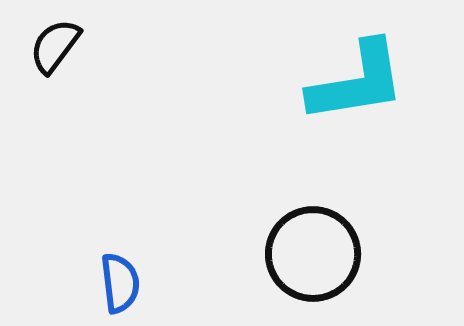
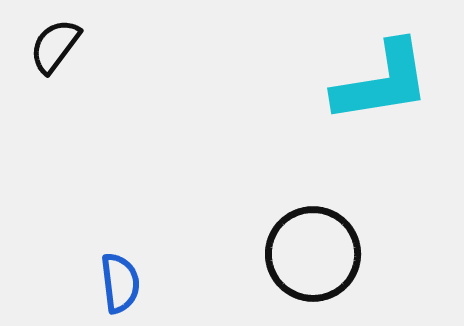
cyan L-shape: moved 25 px right
